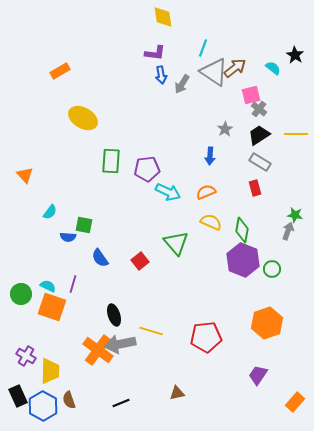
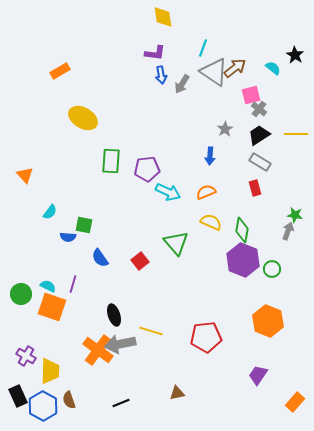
orange hexagon at (267, 323): moved 1 px right, 2 px up; rotated 20 degrees counterclockwise
